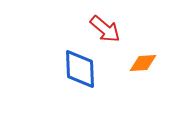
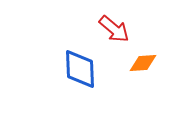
red arrow: moved 9 px right
